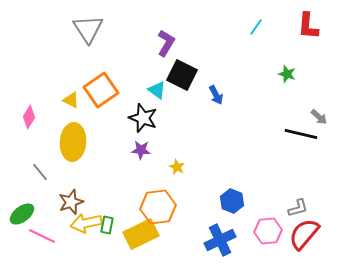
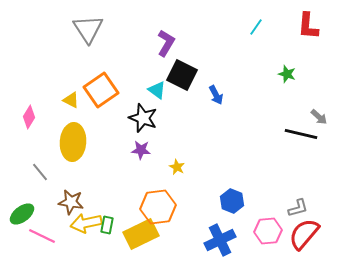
brown star: rotated 30 degrees clockwise
